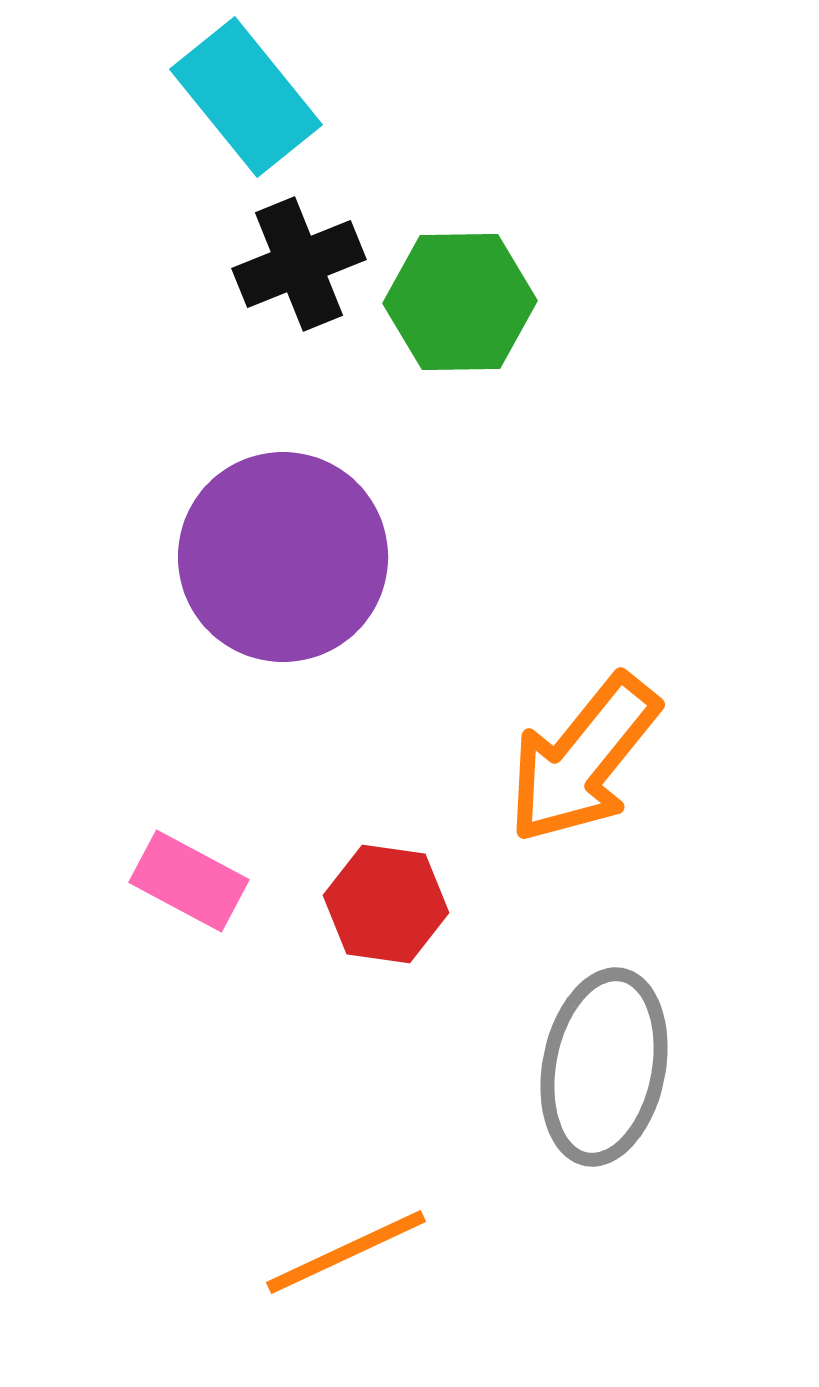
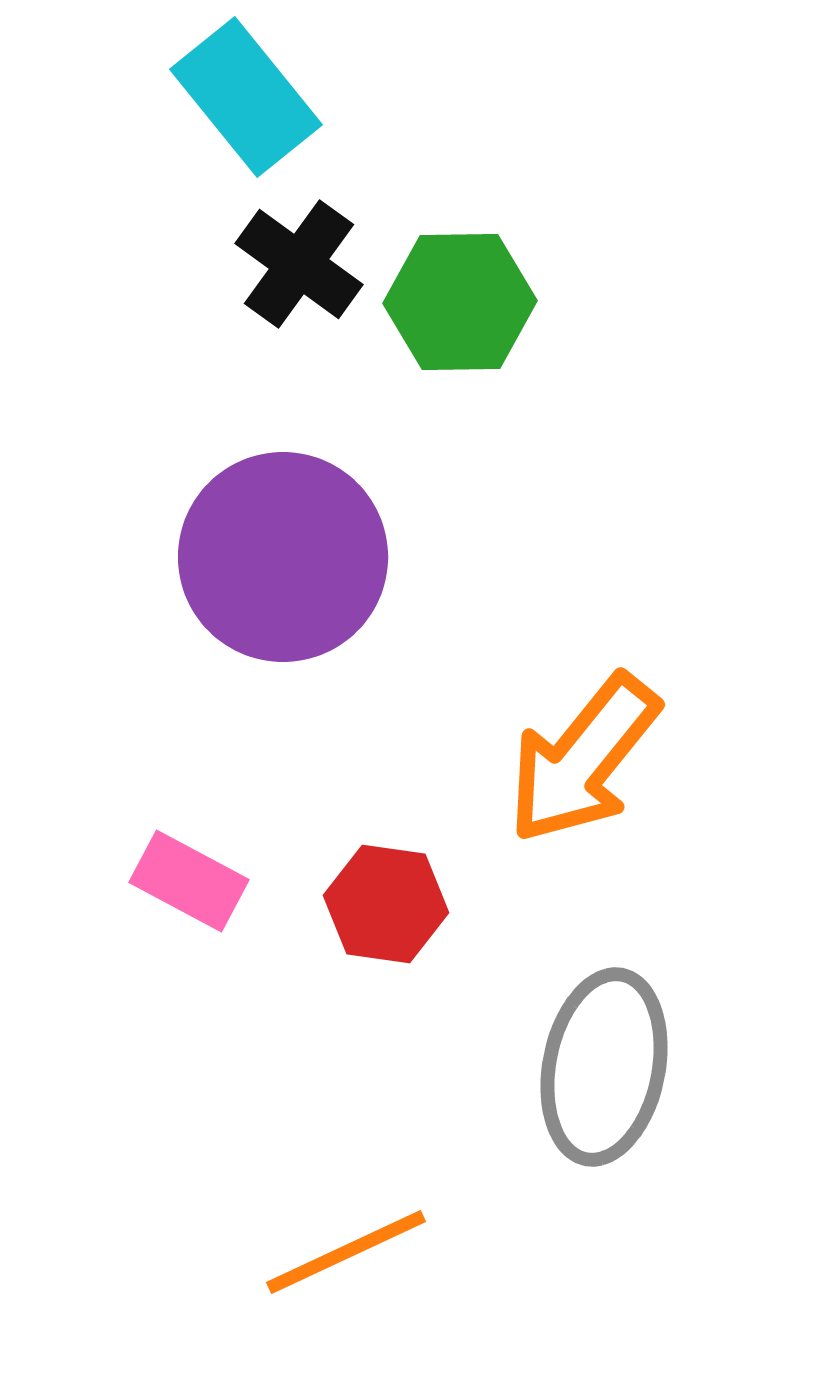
black cross: rotated 32 degrees counterclockwise
